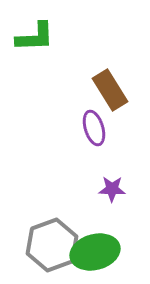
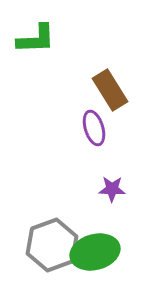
green L-shape: moved 1 px right, 2 px down
